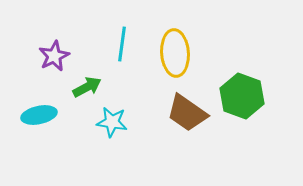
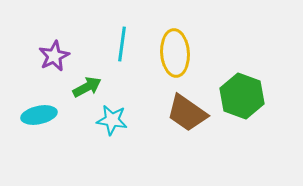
cyan star: moved 2 px up
